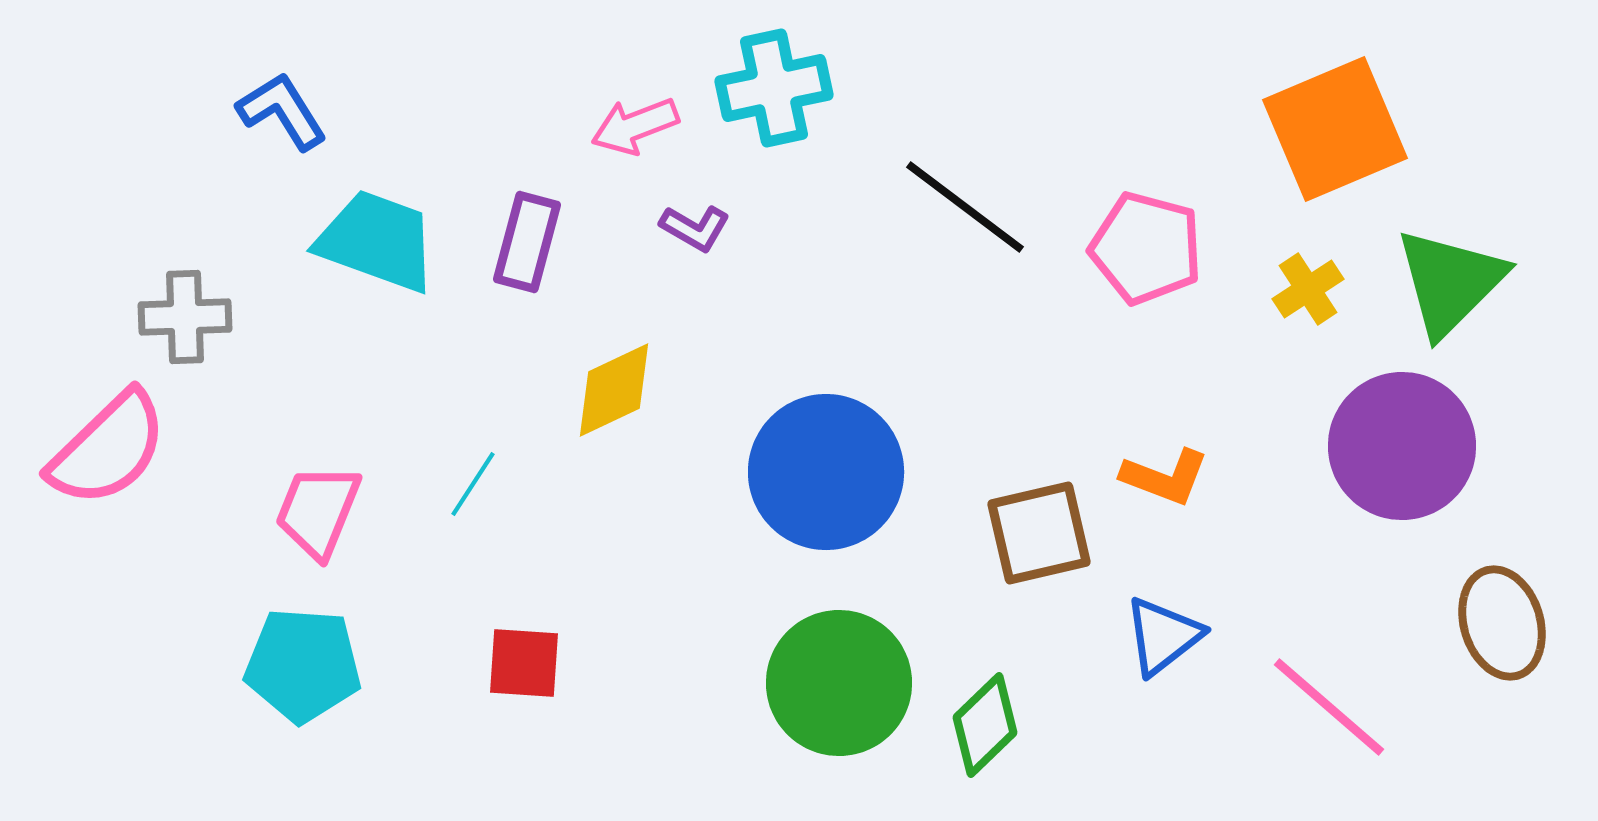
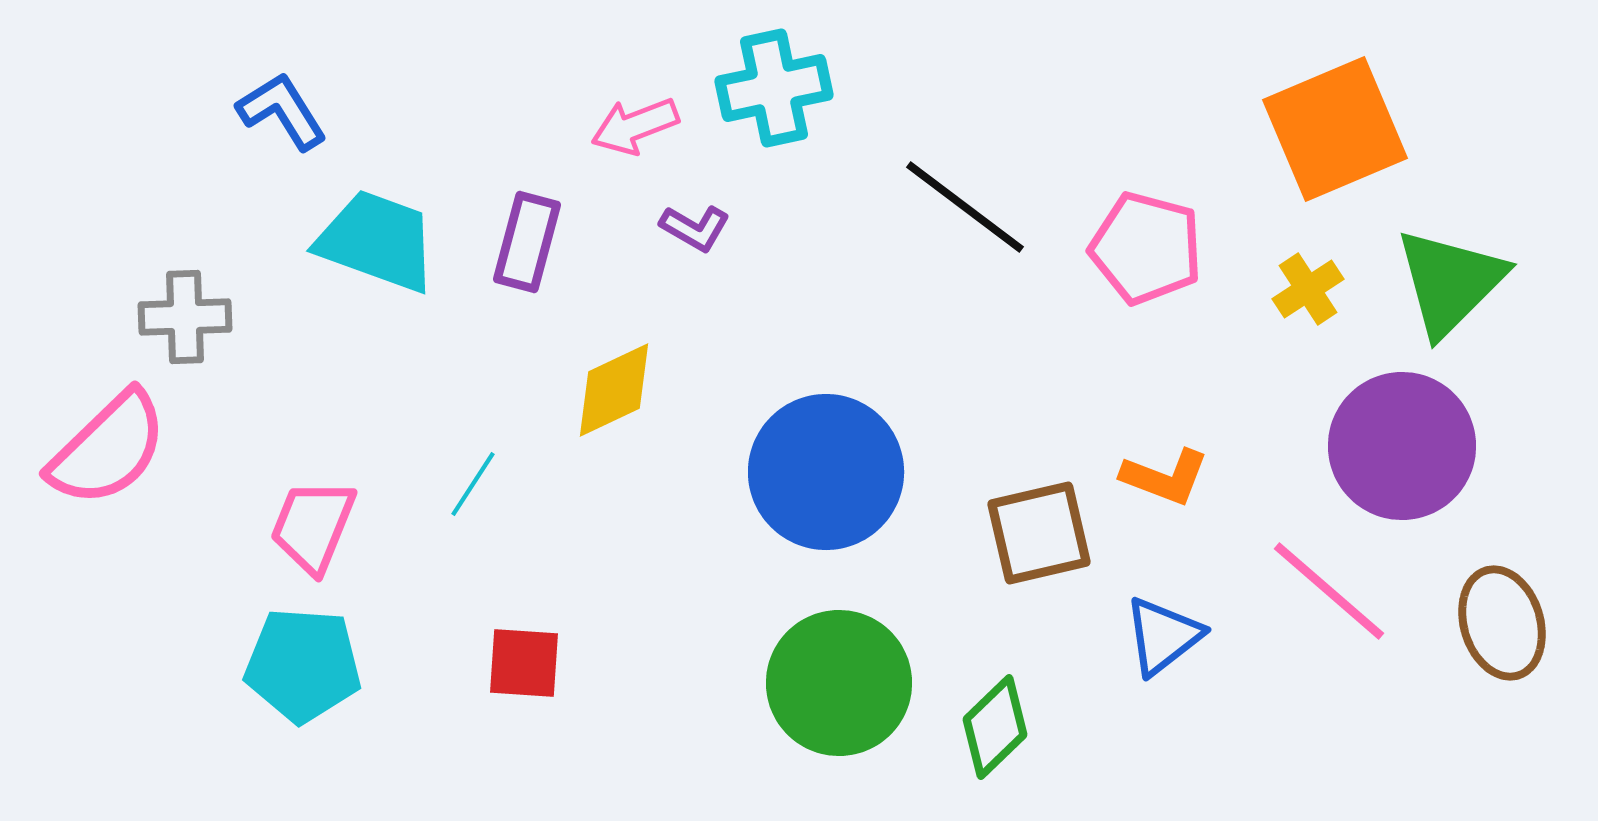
pink trapezoid: moved 5 px left, 15 px down
pink line: moved 116 px up
green diamond: moved 10 px right, 2 px down
